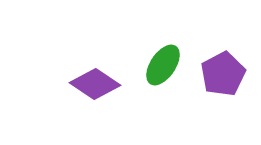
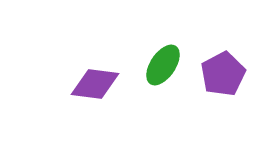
purple diamond: rotated 27 degrees counterclockwise
